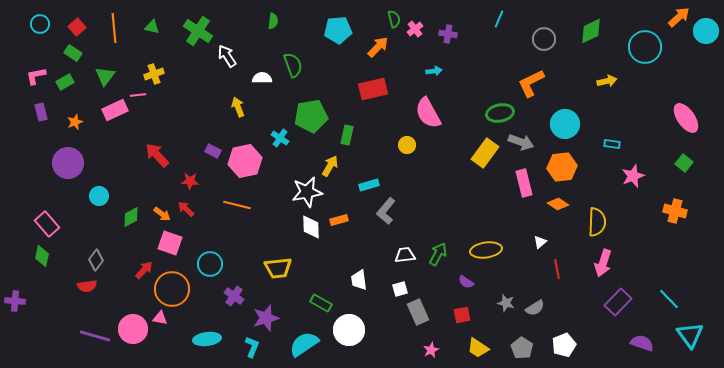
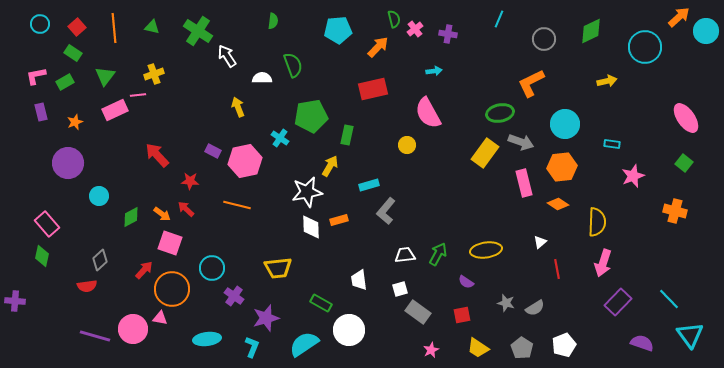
gray diamond at (96, 260): moved 4 px right; rotated 10 degrees clockwise
cyan circle at (210, 264): moved 2 px right, 4 px down
gray rectangle at (418, 312): rotated 30 degrees counterclockwise
